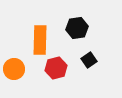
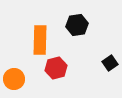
black hexagon: moved 3 px up
black square: moved 21 px right, 3 px down
orange circle: moved 10 px down
